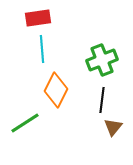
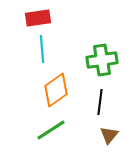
green cross: rotated 12 degrees clockwise
orange diamond: rotated 28 degrees clockwise
black line: moved 2 px left, 2 px down
green line: moved 26 px right, 7 px down
brown triangle: moved 4 px left, 8 px down
